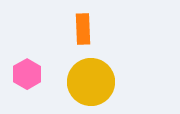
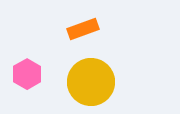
orange rectangle: rotated 72 degrees clockwise
